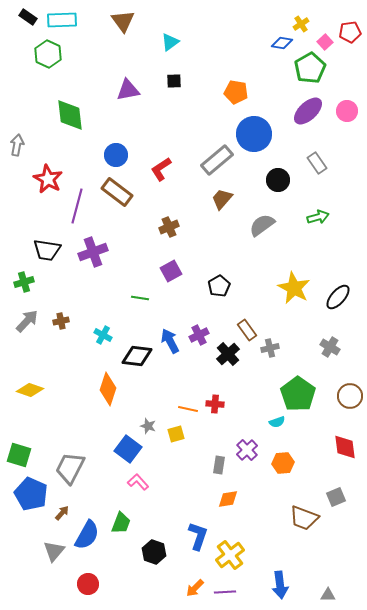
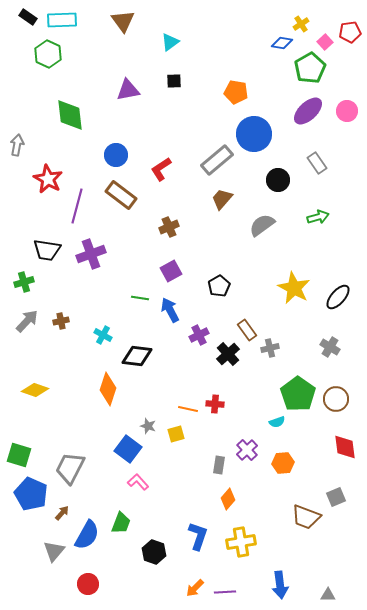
brown rectangle at (117, 192): moved 4 px right, 3 px down
purple cross at (93, 252): moved 2 px left, 2 px down
blue arrow at (170, 341): moved 31 px up
yellow diamond at (30, 390): moved 5 px right
brown circle at (350, 396): moved 14 px left, 3 px down
orange diamond at (228, 499): rotated 40 degrees counterclockwise
brown trapezoid at (304, 518): moved 2 px right, 1 px up
yellow cross at (230, 555): moved 11 px right, 13 px up; rotated 28 degrees clockwise
